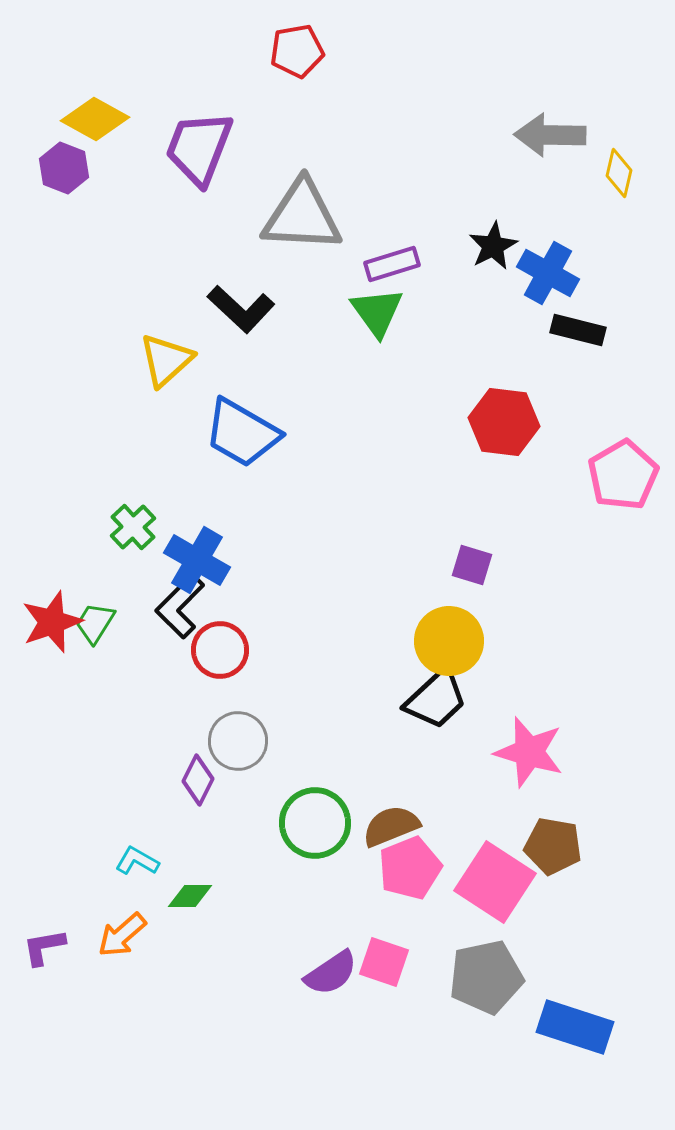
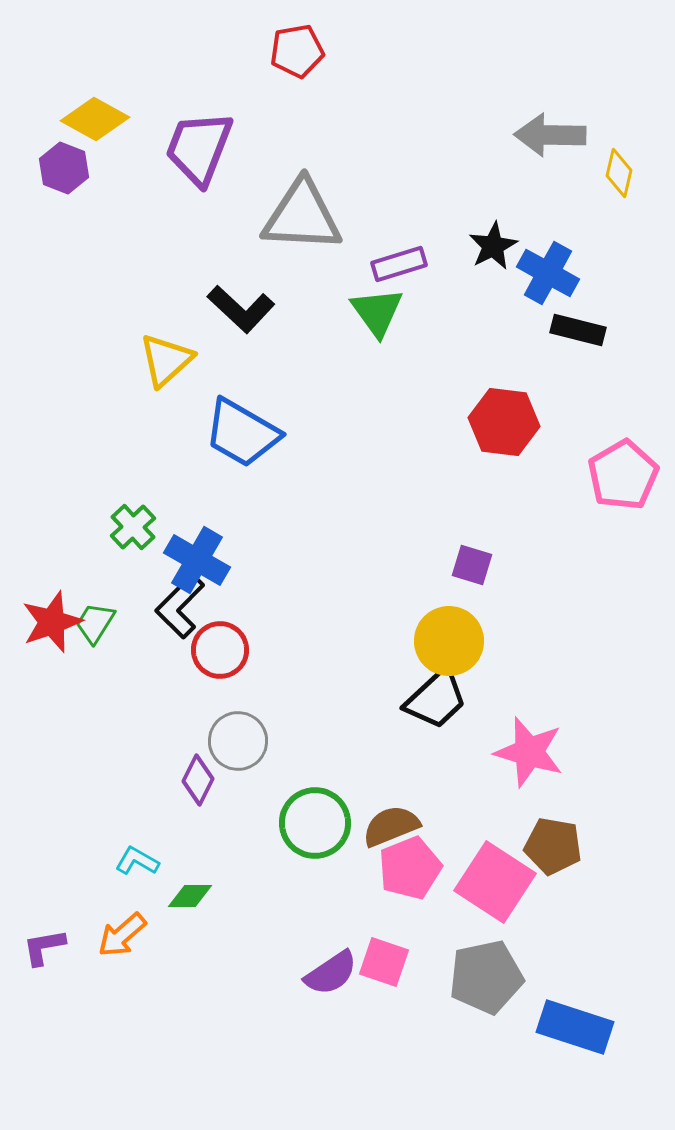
purple rectangle at (392, 264): moved 7 px right
